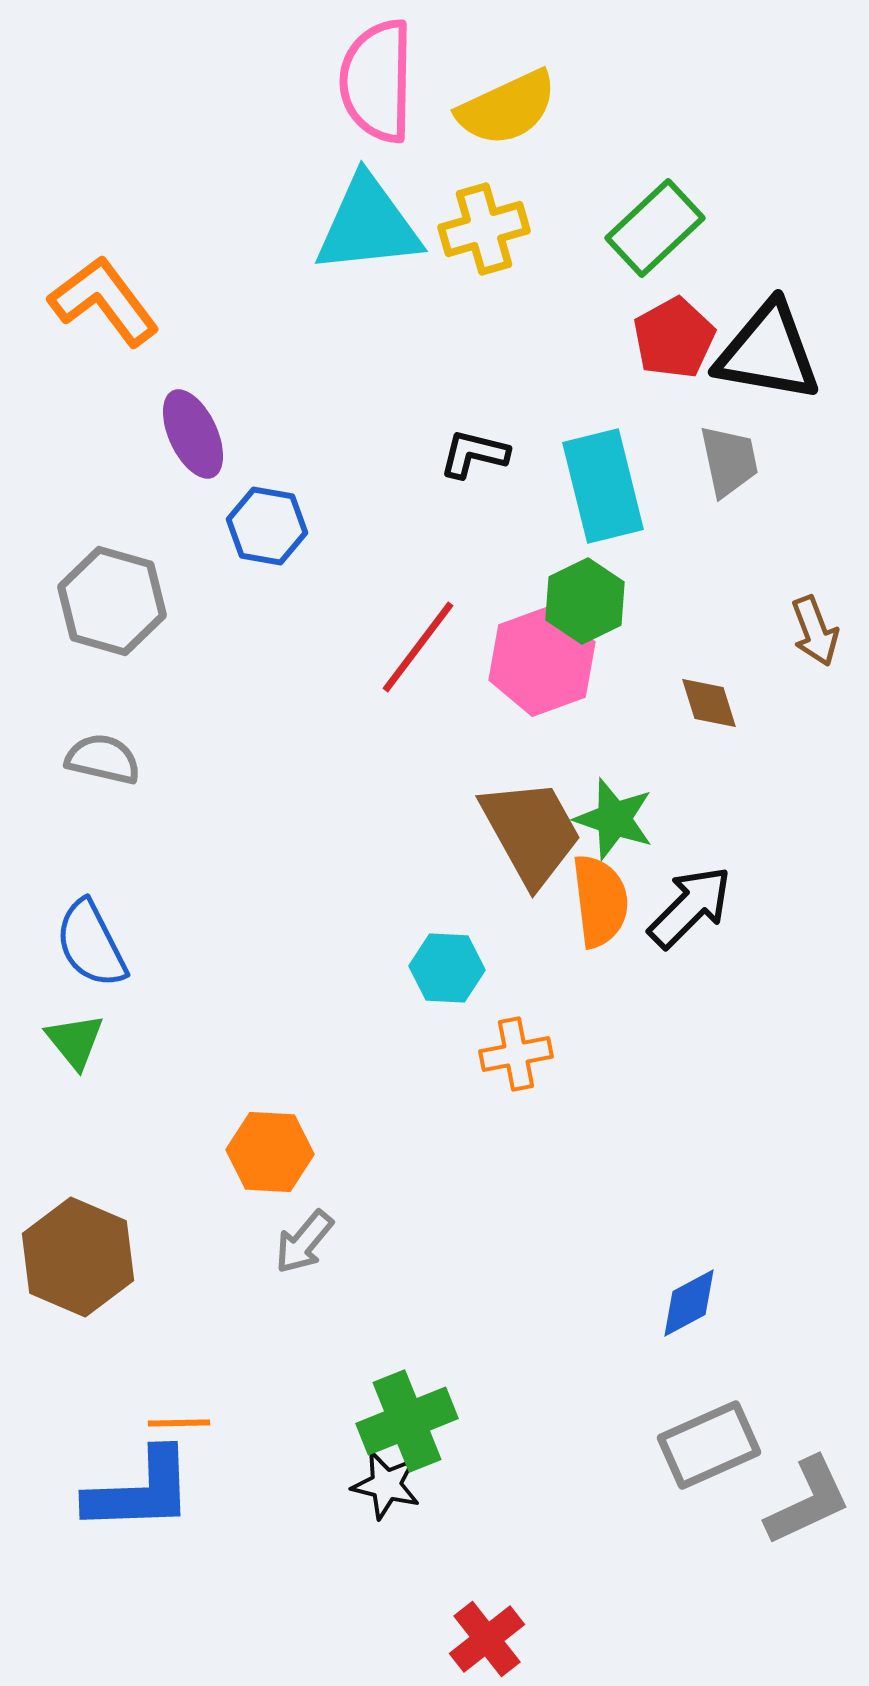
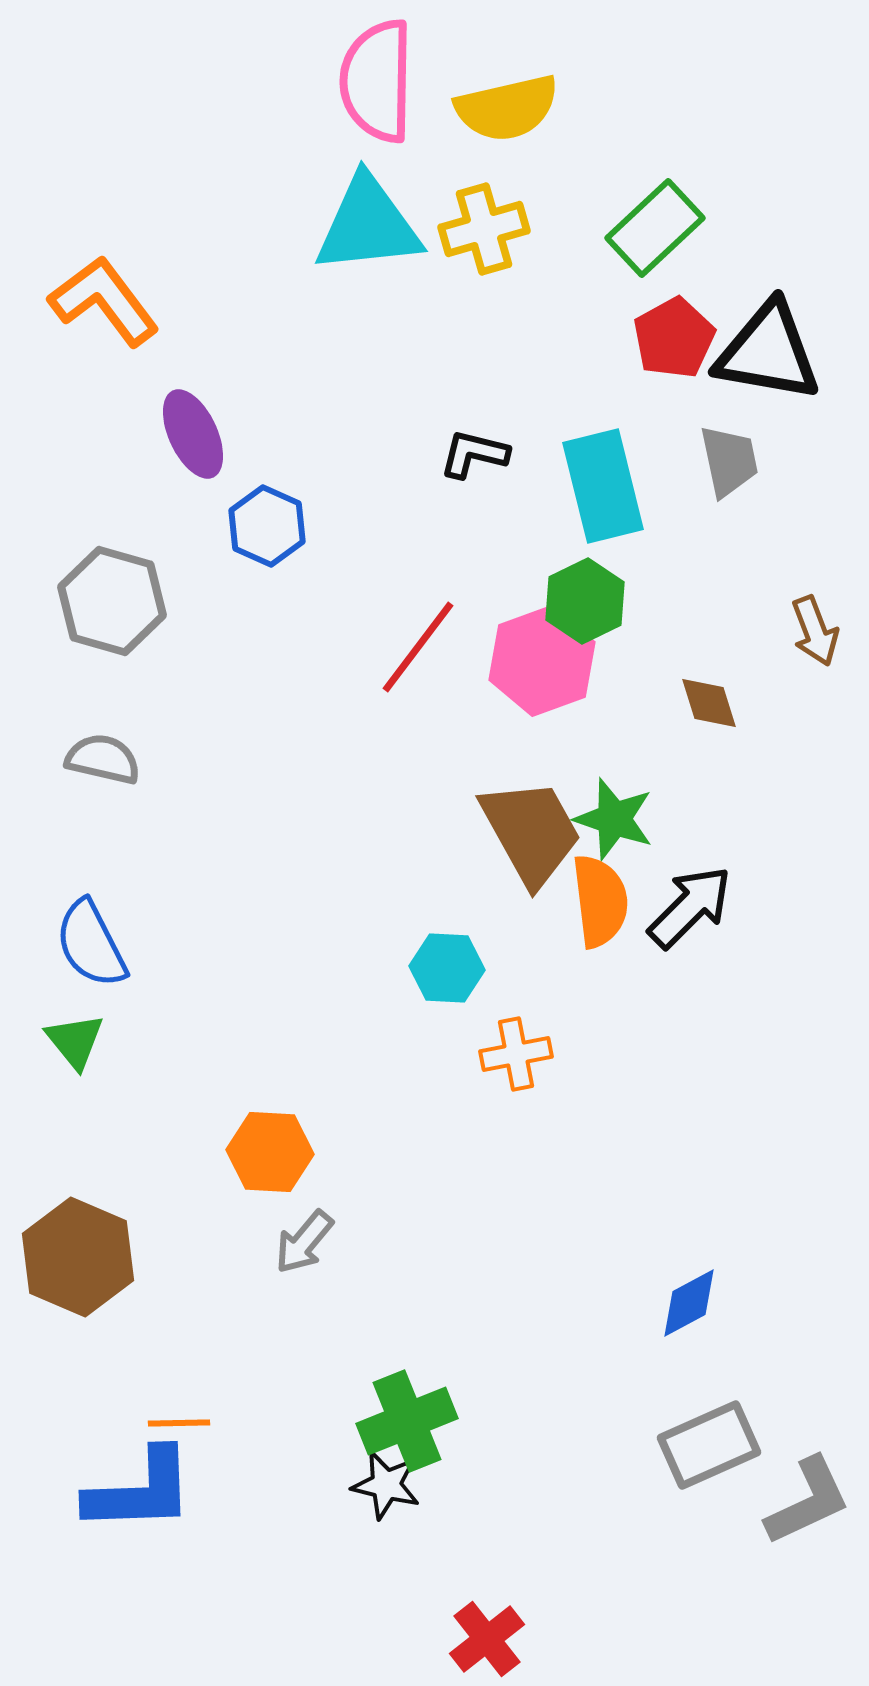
yellow semicircle: rotated 12 degrees clockwise
blue hexagon: rotated 14 degrees clockwise
